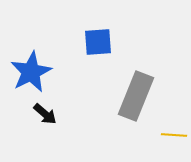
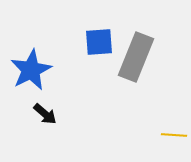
blue square: moved 1 px right
blue star: moved 2 px up
gray rectangle: moved 39 px up
